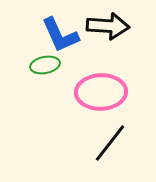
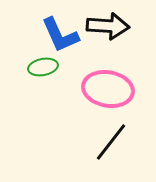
green ellipse: moved 2 px left, 2 px down
pink ellipse: moved 7 px right, 3 px up; rotated 12 degrees clockwise
black line: moved 1 px right, 1 px up
